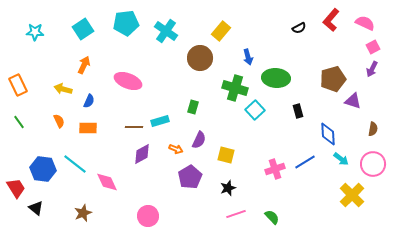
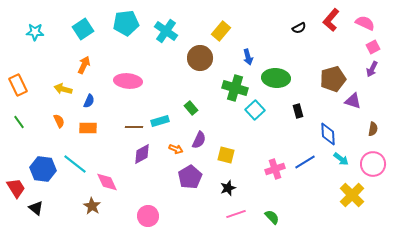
pink ellipse at (128, 81): rotated 16 degrees counterclockwise
green rectangle at (193, 107): moved 2 px left, 1 px down; rotated 56 degrees counterclockwise
brown star at (83, 213): moved 9 px right, 7 px up; rotated 18 degrees counterclockwise
